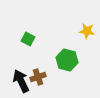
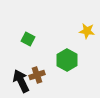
green hexagon: rotated 15 degrees clockwise
brown cross: moved 1 px left, 2 px up
